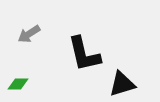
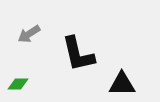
black L-shape: moved 6 px left
black triangle: rotated 16 degrees clockwise
